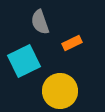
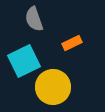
gray semicircle: moved 6 px left, 3 px up
yellow circle: moved 7 px left, 4 px up
